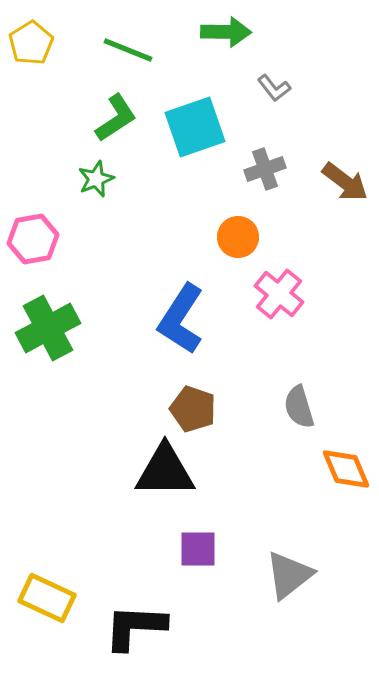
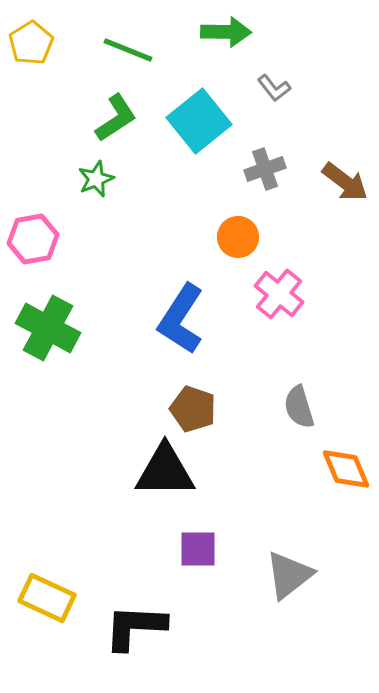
cyan square: moved 4 px right, 6 px up; rotated 20 degrees counterclockwise
green cross: rotated 34 degrees counterclockwise
